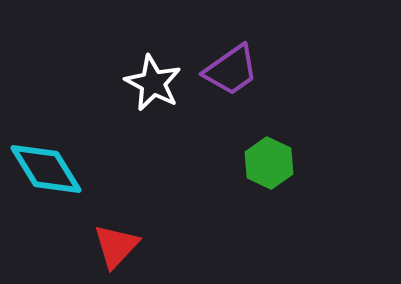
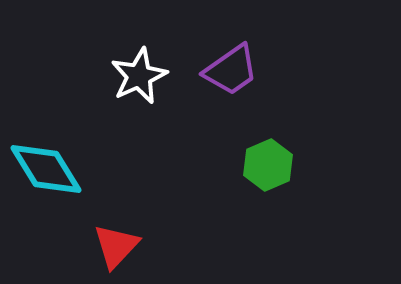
white star: moved 14 px left, 7 px up; rotated 20 degrees clockwise
green hexagon: moved 1 px left, 2 px down; rotated 12 degrees clockwise
